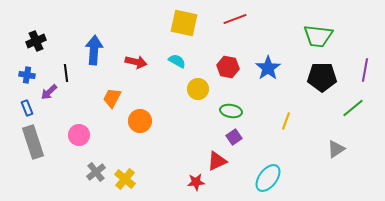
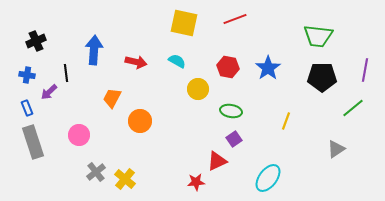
purple square: moved 2 px down
